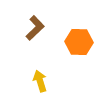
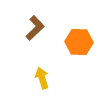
yellow arrow: moved 2 px right, 3 px up
